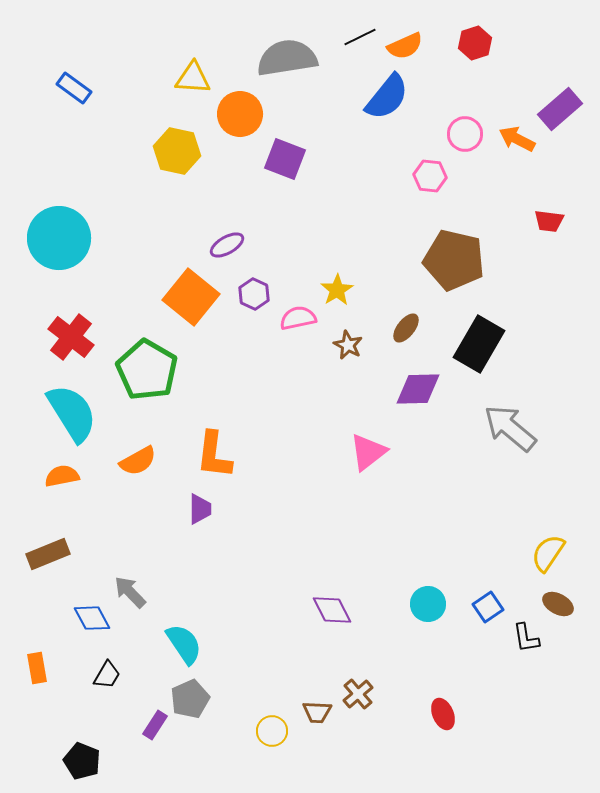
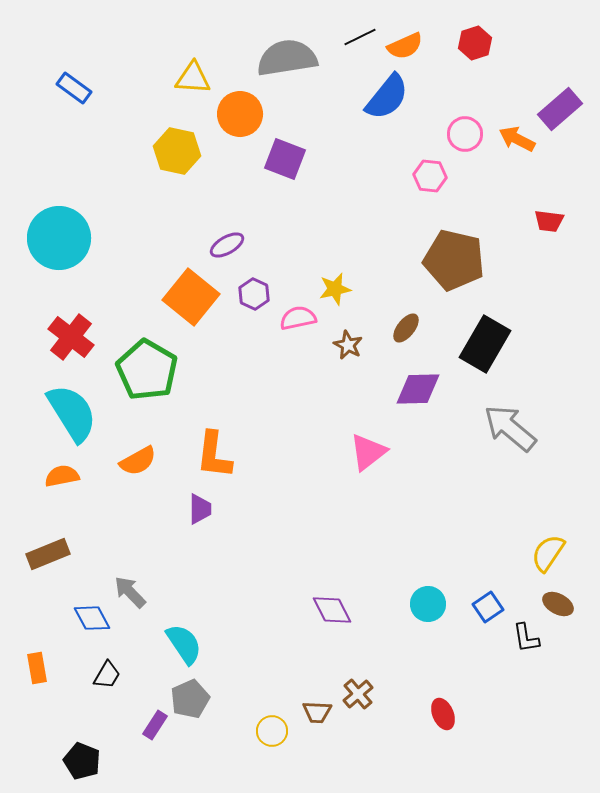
yellow star at (337, 290): moved 2 px left, 1 px up; rotated 20 degrees clockwise
black rectangle at (479, 344): moved 6 px right
